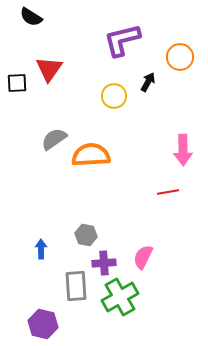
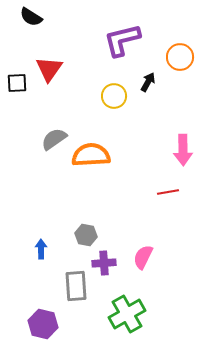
green cross: moved 7 px right, 17 px down
